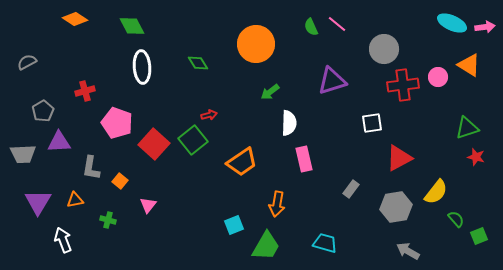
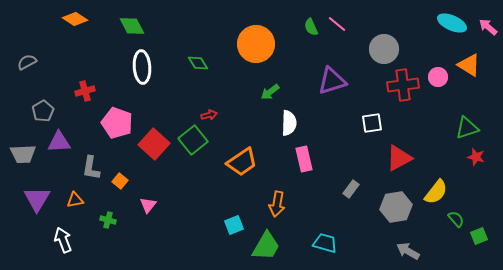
pink arrow at (485, 27): moved 3 px right; rotated 132 degrees counterclockwise
purple triangle at (38, 202): moved 1 px left, 3 px up
